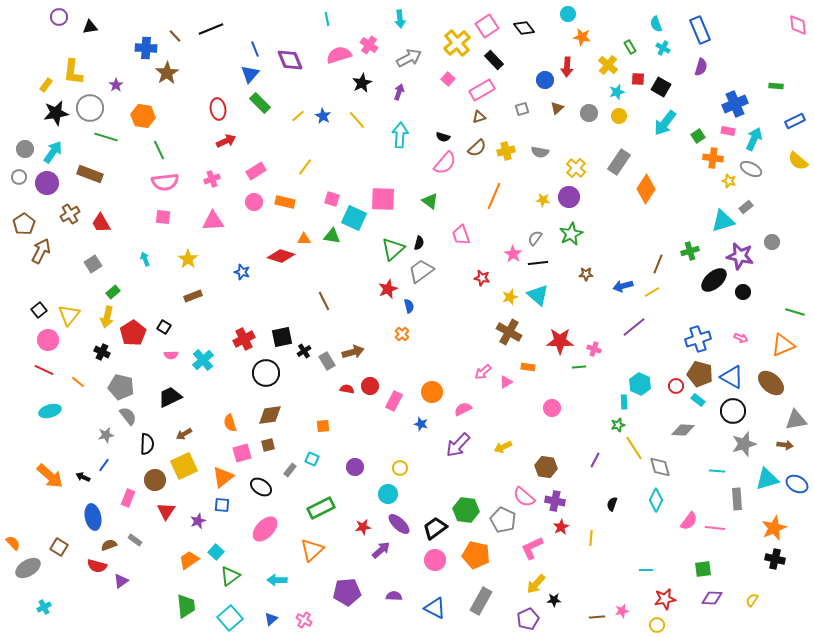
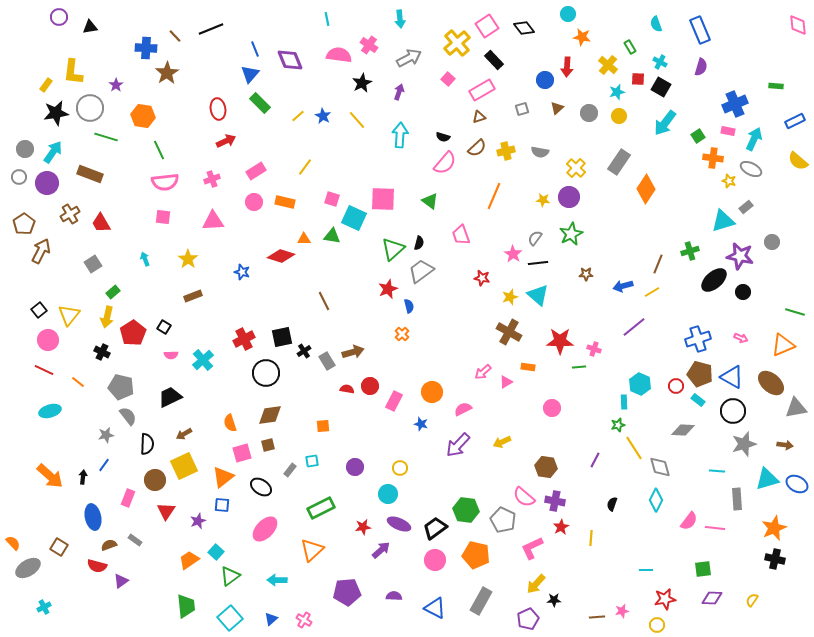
cyan cross at (663, 48): moved 3 px left, 14 px down
pink semicircle at (339, 55): rotated 25 degrees clockwise
gray triangle at (796, 420): moved 12 px up
yellow arrow at (503, 447): moved 1 px left, 5 px up
cyan square at (312, 459): moved 2 px down; rotated 32 degrees counterclockwise
black arrow at (83, 477): rotated 72 degrees clockwise
purple ellipse at (399, 524): rotated 20 degrees counterclockwise
